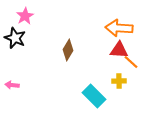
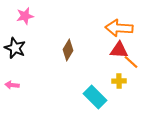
pink star: rotated 18 degrees clockwise
black star: moved 10 px down
cyan rectangle: moved 1 px right, 1 px down
